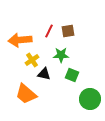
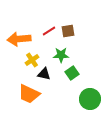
red line: rotated 32 degrees clockwise
orange arrow: moved 1 px left, 1 px up
green square: moved 2 px up; rotated 32 degrees clockwise
orange trapezoid: moved 3 px right; rotated 15 degrees counterclockwise
